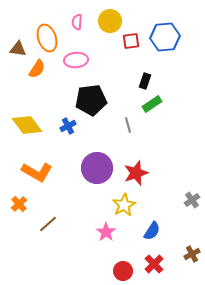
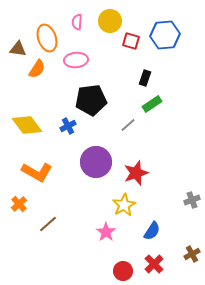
blue hexagon: moved 2 px up
red square: rotated 24 degrees clockwise
black rectangle: moved 3 px up
gray line: rotated 63 degrees clockwise
purple circle: moved 1 px left, 6 px up
gray cross: rotated 14 degrees clockwise
